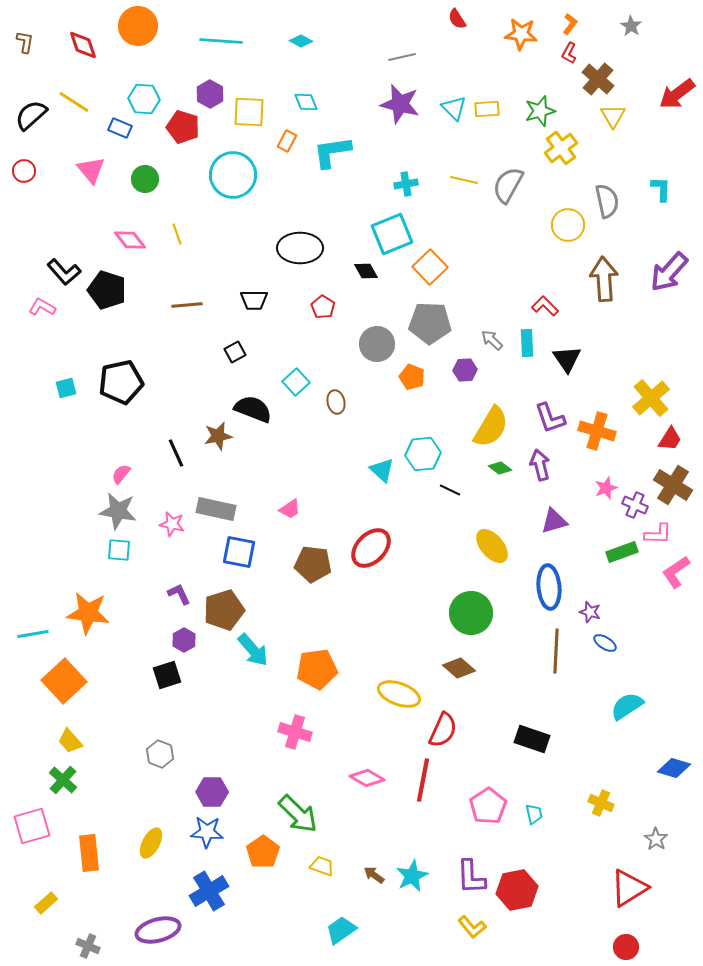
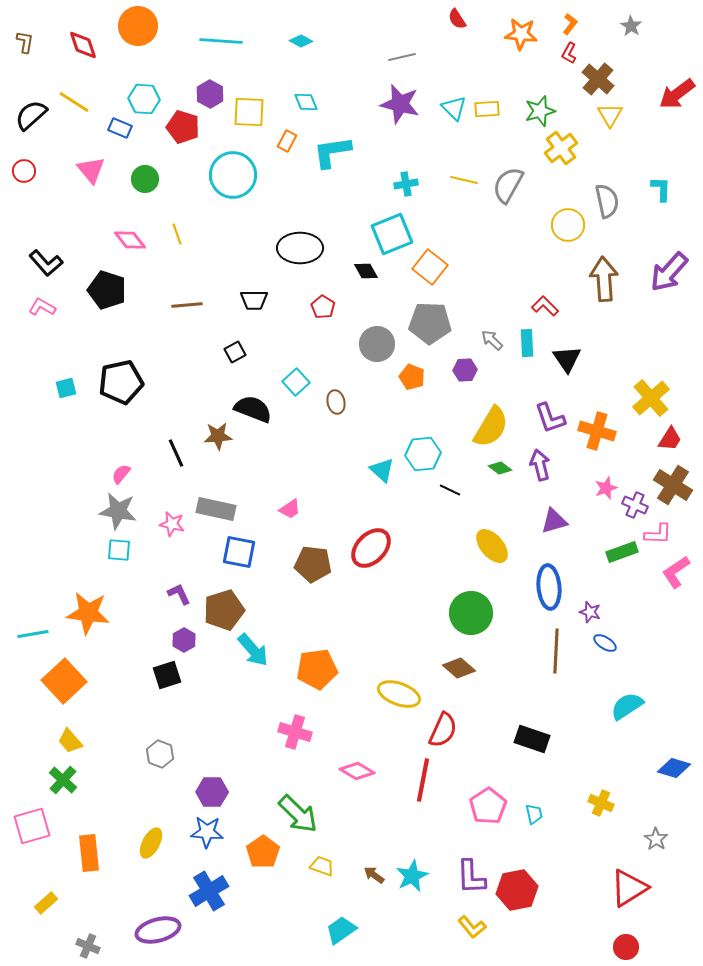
yellow triangle at (613, 116): moved 3 px left, 1 px up
orange square at (430, 267): rotated 8 degrees counterclockwise
black L-shape at (64, 272): moved 18 px left, 9 px up
brown star at (218, 436): rotated 8 degrees clockwise
pink diamond at (367, 778): moved 10 px left, 7 px up
